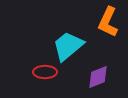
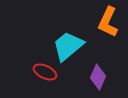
red ellipse: rotated 25 degrees clockwise
purple diamond: rotated 45 degrees counterclockwise
